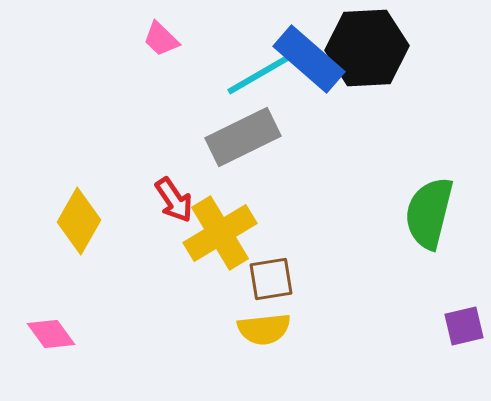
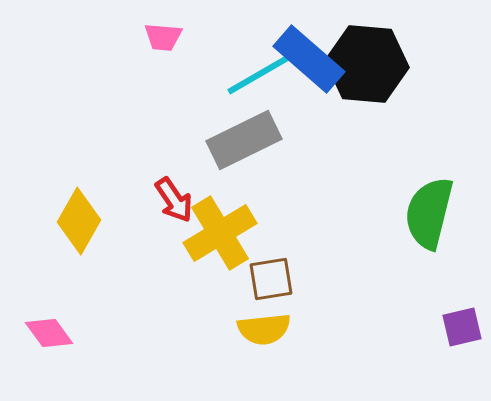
pink trapezoid: moved 2 px right, 2 px up; rotated 39 degrees counterclockwise
black hexagon: moved 16 px down; rotated 8 degrees clockwise
gray rectangle: moved 1 px right, 3 px down
purple square: moved 2 px left, 1 px down
pink diamond: moved 2 px left, 1 px up
